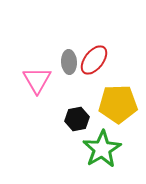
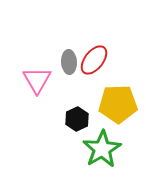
black hexagon: rotated 15 degrees counterclockwise
